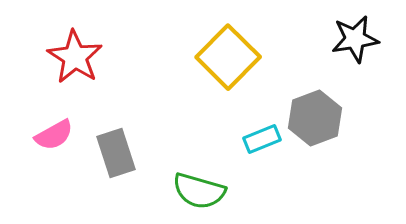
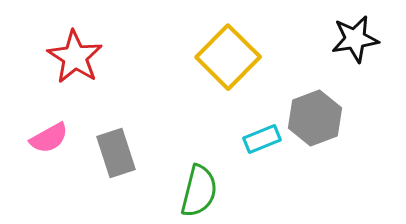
pink semicircle: moved 5 px left, 3 px down
green semicircle: rotated 92 degrees counterclockwise
